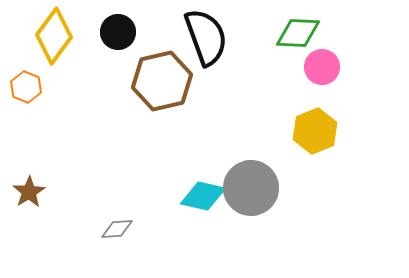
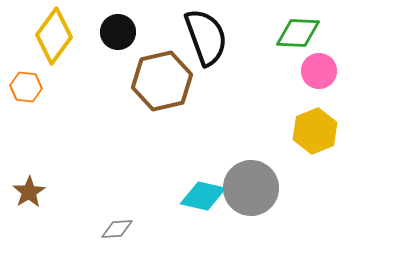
pink circle: moved 3 px left, 4 px down
orange hexagon: rotated 16 degrees counterclockwise
